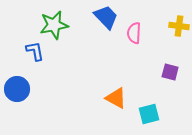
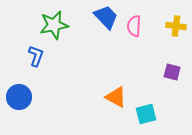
yellow cross: moved 3 px left
pink semicircle: moved 7 px up
blue L-shape: moved 1 px right, 5 px down; rotated 30 degrees clockwise
purple square: moved 2 px right
blue circle: moved 2 px right, 8 px down
orange triangle: moved 1 px up
cyan square: moved 3 px left
